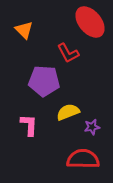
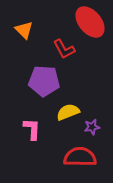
red L-shape: moved 4 px left, 4 px up
pink L-shape: moved 3 px right, 4 px down
red semicircle: moved 3 px left, 2 px up
